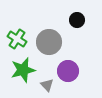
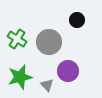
green star: moved 3 px left, 7 px down
